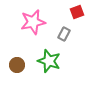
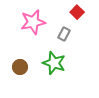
red square: rotated 24 degrees counterclockwise
green star: moved 5 px right, 2 px down
brown circle: moved 3 px right, 2 px down
